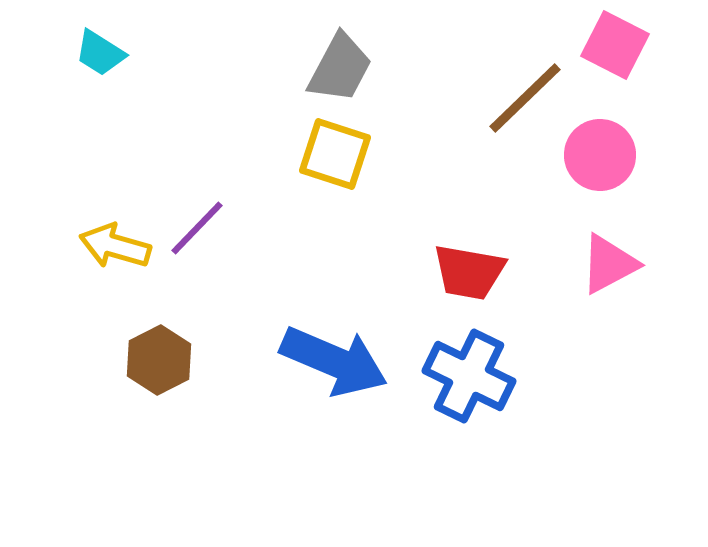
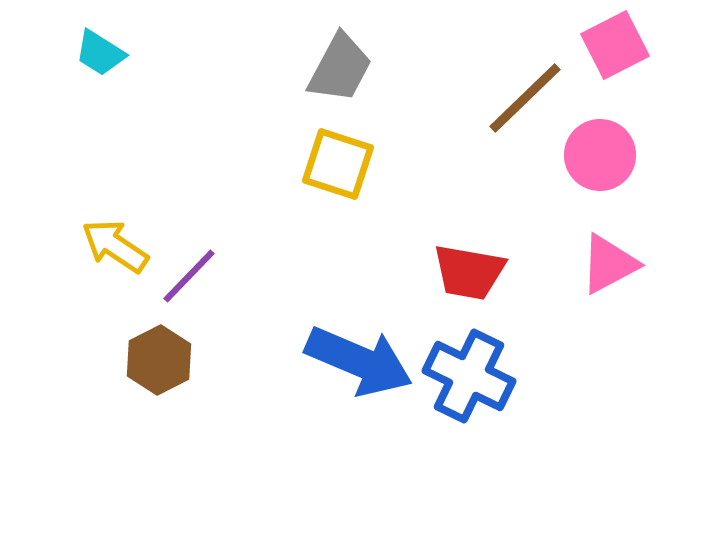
pink square: rotated 36 degrees clockwise
yellow square: moved 3 px right, 10 px down
purple line: moved 8 px left, 48 px down
yellow arrow: rotated 18 degrees clockwise
blue arrow: moved 25 px right
